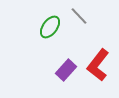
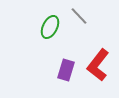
green ellipse: rotated 10 degrees counterclockwise
purple rectangle: rotated 25 degrees counterclockwise
